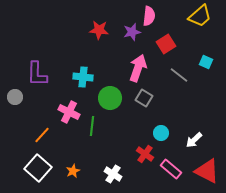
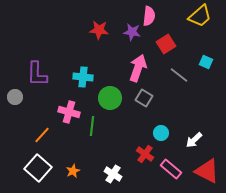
purple star: rotated 24 degrees clockwise
pink cross: rotated 10 degrees counterclockwise
